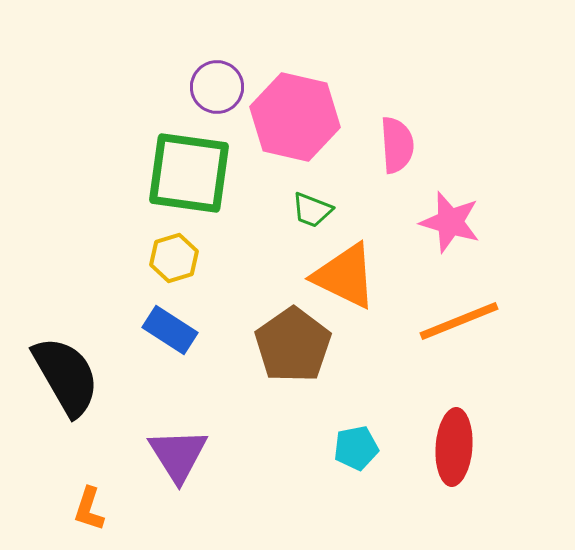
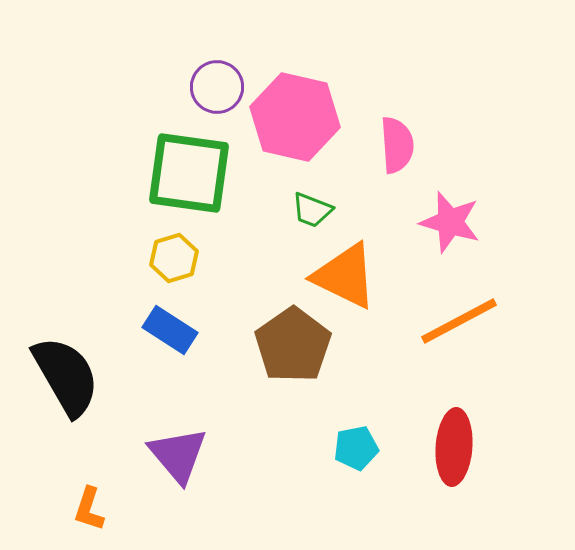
orange line: rotated 6 degrees counterclockwise
purple triangle: rotated 8 degrees counterclockwise
